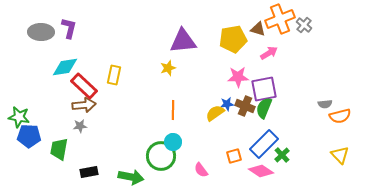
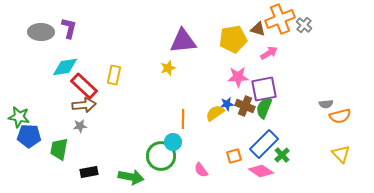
gray semicircle: moved 1 px right
orange line: moved 10 px right, 9 px down
yellow triangle: moved 1 px right, 1 px up
